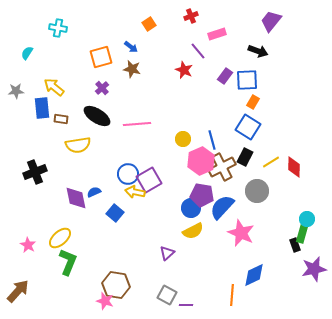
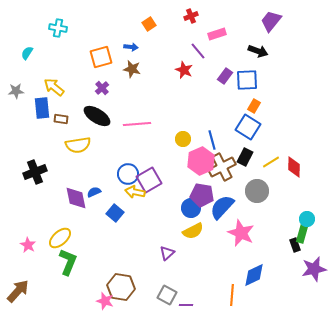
blue arrow at (131, 47): rotated 32 degrees counterclockwise
orange rectangle at (253, 102): moved 1 px right, 4 px down
brown hexagon at (116, 285): moved 5 px right, 2 px down
